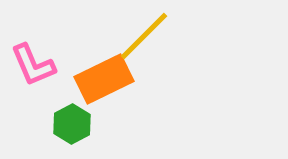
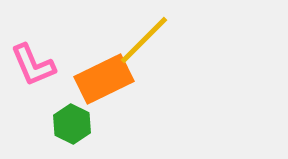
yellow line: moved 4 px down
green hexagon: rotated 6 degrees counterclockwise
